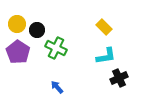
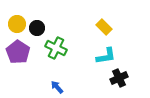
black circle: moved 2 px up
